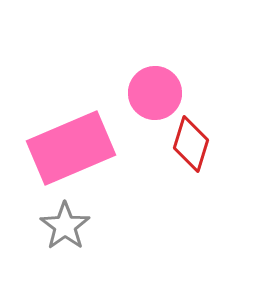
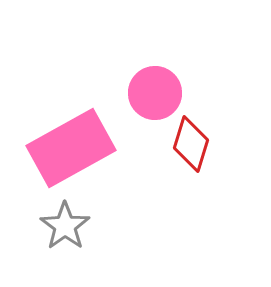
pink rectangle: rotated 6 degrees counterclockwise
